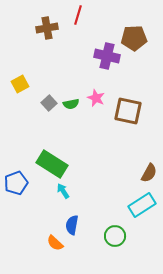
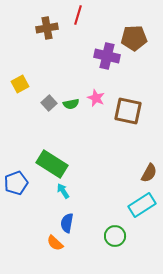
blue semicircle: moved 5 px left, 2 px up
